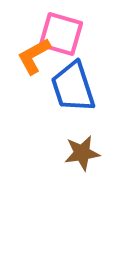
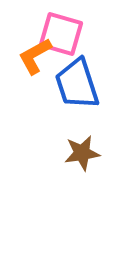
orange L-shape: moved 1 px right
blue trapezoid: moved 4 px right, 3 px up
